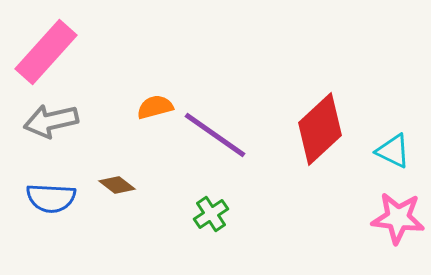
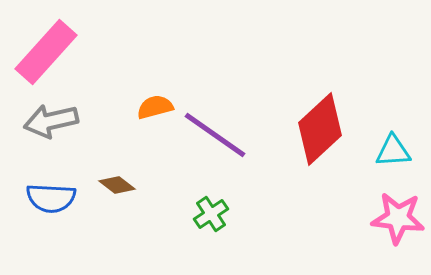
cyan triangle: rotated 30 degrees counterclockwise
